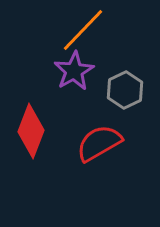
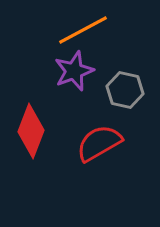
orange line: rotated 18 degrees clockwise
purple star: rotated 9 degrees clockwise
gray hexagon: rotated 21 degrees counterclockwise
